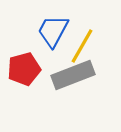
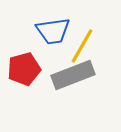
blue trapezoid: rotated 126 degrees counterclockwise
